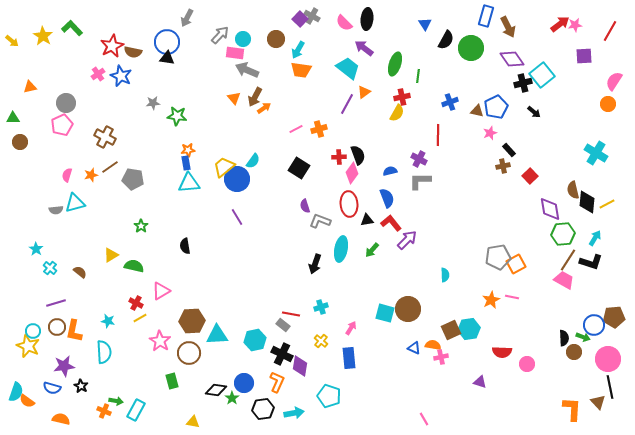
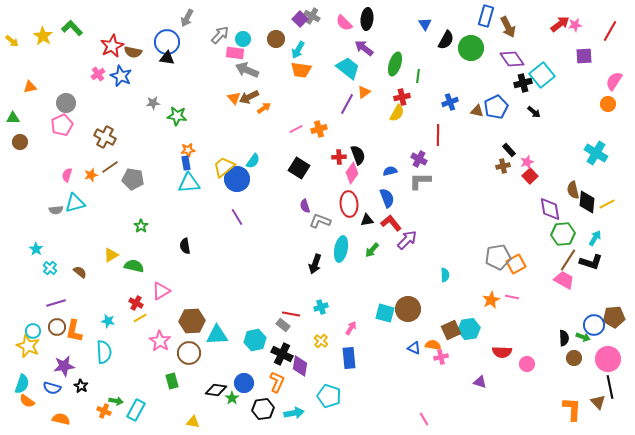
brown arrow at (255, 97): moved 6 px left; rotated 36 degrees clockwise
pink star at (490, 133): moved 37 px right, 29 px down
brown circle at (574, 352): moved 6 px down
cyan semicircle at (16, 392): moved 6 px right, 8 px up
